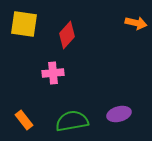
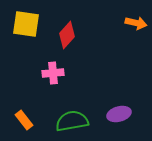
yellow square: moved 2 px right
